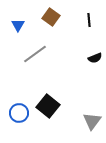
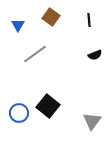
black semicircle: moved 3 px up
